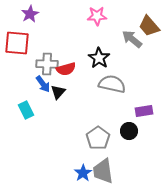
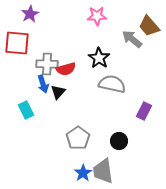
blue arrow: rotated 18 degrees clockwise
purple rectangle: rotated 54 degrees counterclockwise
black circle: moved 10 px left, 10 px down
gray pentagon: moved 20 px left
